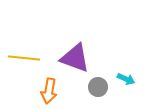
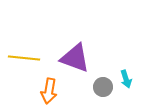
cyan arrow: rotated 48 degrees clockwise
gray circle: moved 5 px right
